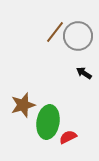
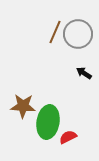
brown line: rotated 15 degrees counterclockwise
gray circle: moved 2 px up
brown star: moved 1 px down; rotated 20 degrees clockwise
